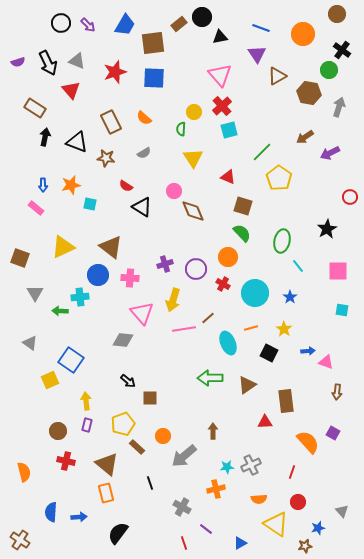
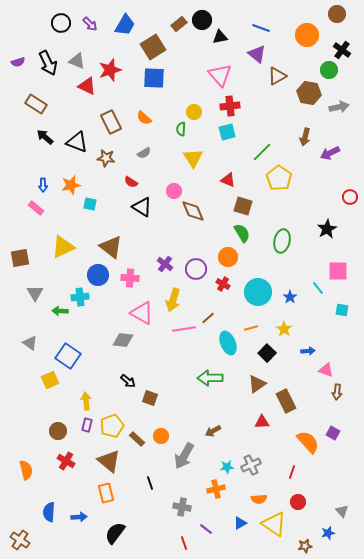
black circle at (202, 17): moved 3 px down
purple arrow at (88, 25): moved 2 px right, 1 px up
orange circle at (303, 34): moved 4 px right, 1 px down
brown square at (153, 43): moved 4 px down; rotated 25 degrees counterclockwise
purple triangle at (257, 54): rotated 18 degrees counterclockwise
red star at (115, 72): moved 5 px left, 2 px up
red triangle at (71, 90): moved 16 px right, 4 px up; rotated 24 degrees counterclockwise
red cross at (222, 106): moved 8 px right; rotated 36 degrees clockwise
gray arrow at (339, 107): rotated 60 degrees clockwise
brown rectangle at (35, 108): moved 1 px right, 4 px up
cyan square at (229, 130): moved 2 px left, 2 px down
black arrow at (45, 137): rotated 60 degrees counterclockwise
brown arrow at (305, 137): rotated 42 degrees counterclockwise
red triangle at (228, 177): moved 3 px down
red semicircle at (126, 186): moved 5 px right, 4 px up
green semicircle at (242, 233): rotated 12 degrees clockwise
brown square at (20, 258): rotated 30 degrees counterclockwise
purple cross at (165, 264): rotated 35 degrees counterclockwise
cyan line at (298, 266): moved 20 px right, 22 px down
cyan circle at (255, 293): moved 3 px right, 1 px up
pink triangle at (142, 313): rotated 20 degrees counterclockwise
black square at (269, 353): moved 2 px left; rotated 18 degrees clockwise
blue square at (71, 360): moved 3 px left, 4 px up
pink triangle at (326, 362): moved 8 px down
brown triangle at (247, 385): moved 10 px right, 1 px up
brown square at (150, 398): rotated 21 degrees clockwise
brown rectangle at (286, 401): rotated 20 degrees counterclockwise
red triangle at (265, 422): moved 3 px left
yellow pentagon at (123, 424): moved 11 px left, 2 px down
brown arrow at (213, 431): rotated 119 degrees counterclockwise
orange circle at (163, 436): moved 2 px left
brown rectangle at (137, 447): moved 8 px up
gray arrow at (184, 456): rotated 20 degrees counterclockwise
red cross at (66, 461): rotated 18 degrees clockwise
brown triangle at (107, 464): moved 2 px right, 3 px up
orange semicircle at (24, 472): moved 2 px right, 2 px up
gray cross at (182, 507): rotated 18 degrees counterclockwise
blue semicircle at (51, 512): moved 2 px left
yellow triangle at (276, 524): moved 2 px left
blue star at (318, 528): moved 10 px right, 5 px down
black semicircle at (118, 533): moved 3 px left
blue triangle at (240, 543): moved 20 px up
